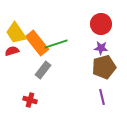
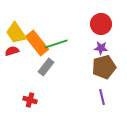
gray rectangle: moved 3 px right, 3 px up
